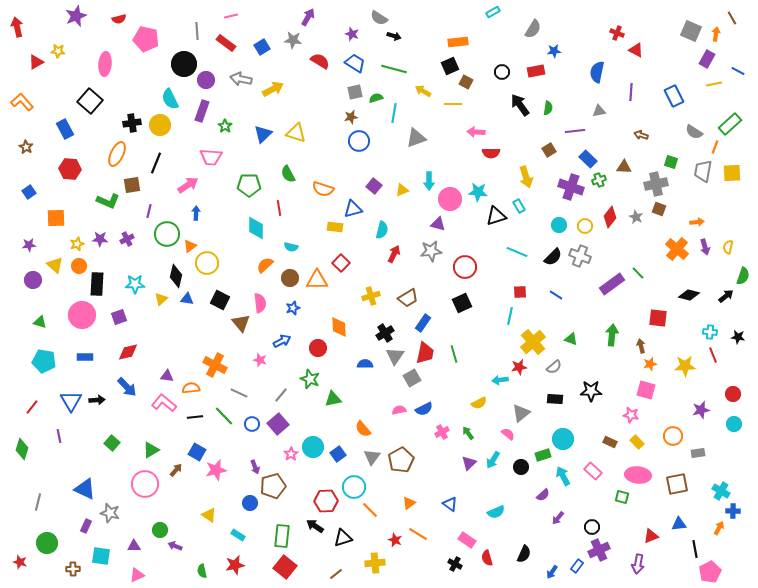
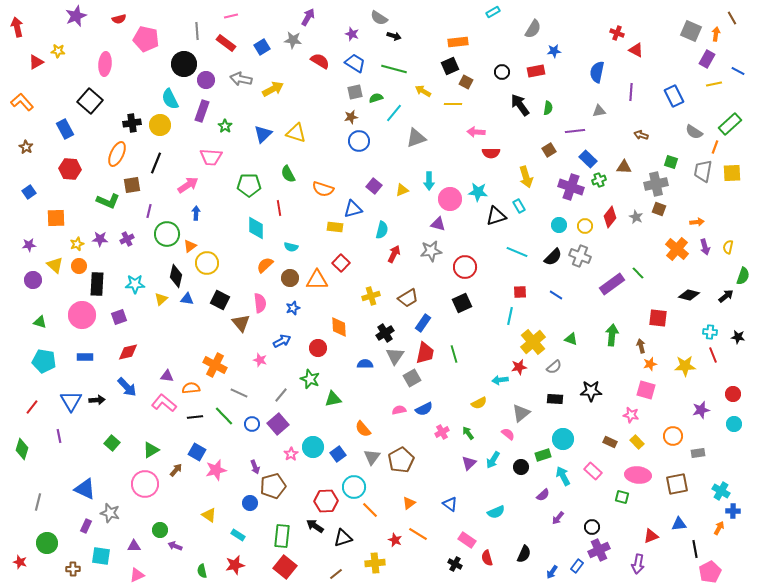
cyan line at (394, 113): rotated 30 degrees clockwise
